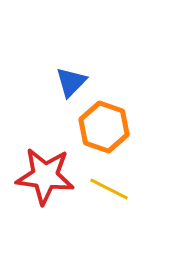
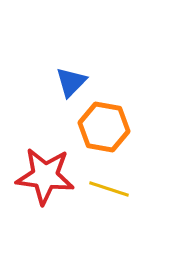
orange hexagon: rotated 9 degrees counterclockwise
yellow line: rotated 9 degrees counterclockwise
